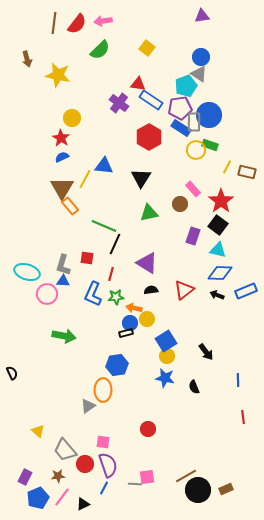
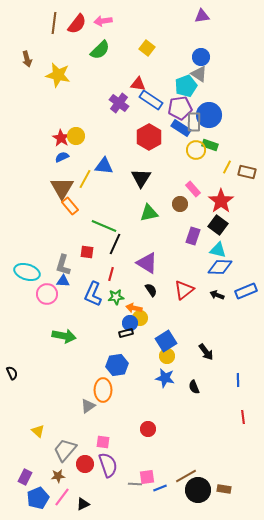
yellow circle at (72, 118): moved 4 px right, 18 px down
red square at (87, 258): moved 6 px up
blue diamond at (220, 273): moved 6 px up
black semicircle at (151, 290): rotated 64 degrees clockwise
yellow circle at (147, 319): moved 7 px left, 1 px up
gray trapezoid at (65, 450): rotated 80 degrees clockwise
blue line at (104, 488): moved 56 px right; rotated 40 degrees clockwise
brown rectangle at (226, 489): moved 2 px left; rotated 32 degrees clockwise
